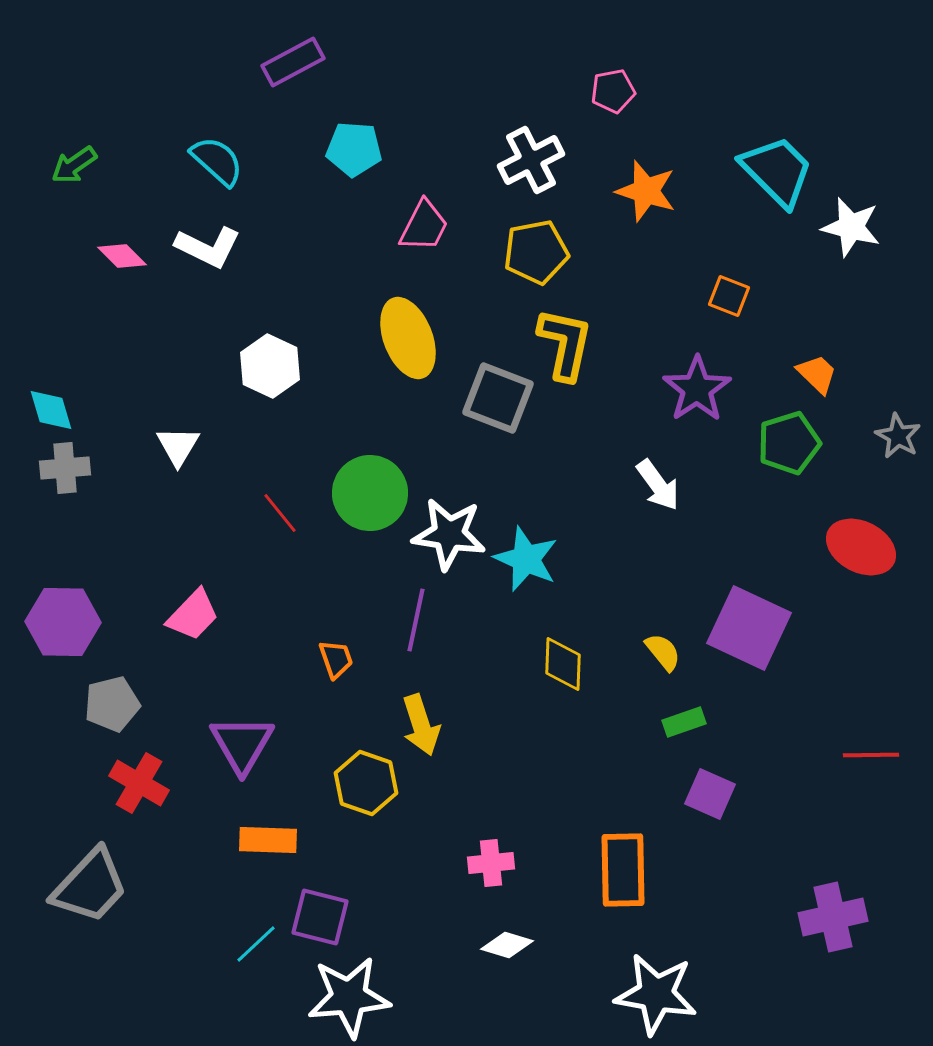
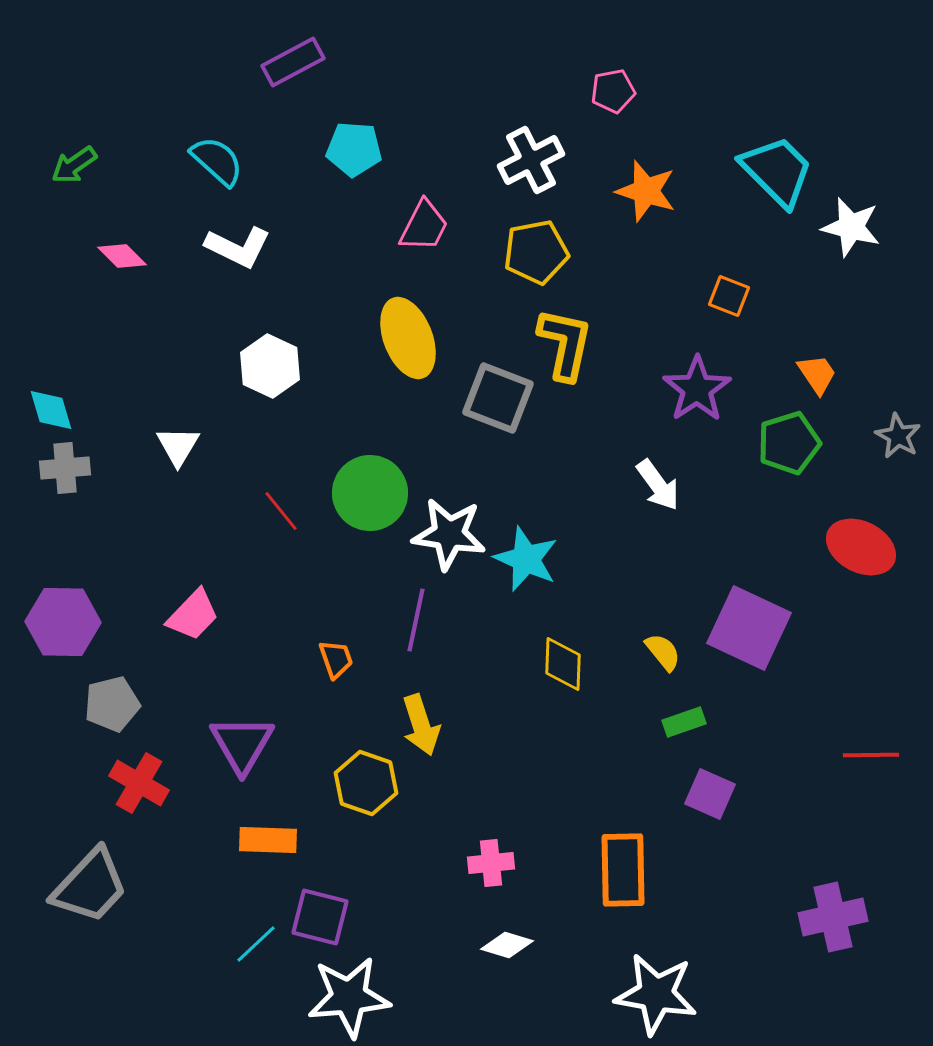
white L-shape at (208, 247): moved 30 px right
orange trapezoid at (817, 374): rotated 12 degrees clockwise
red line at (280, 513): moved 1 px right, 2 px up
